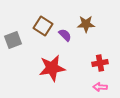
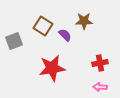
brown star: moved 2 px left, 3 px up
gray square: moved 1 px right, 1 px down
